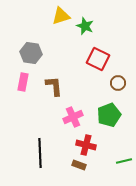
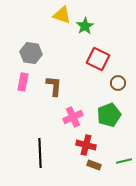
yellow triangle: moved 1 px right, 1 px up; rotated 36 degrees clockwise
green star: rotated 18 degrees clockwise
brown L-shape: rotated 10 degrees clockwise
brown rectangle: moved 15 px right
